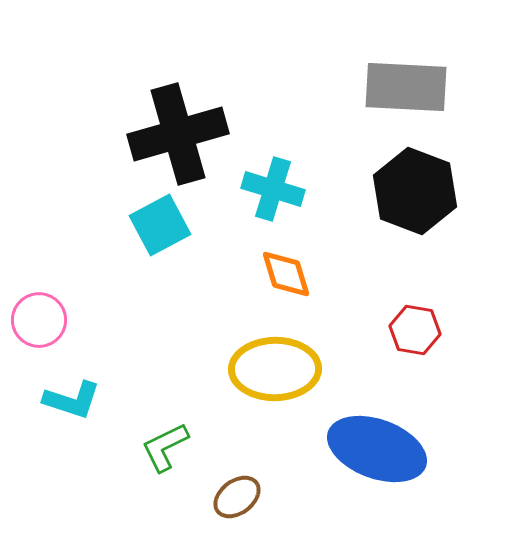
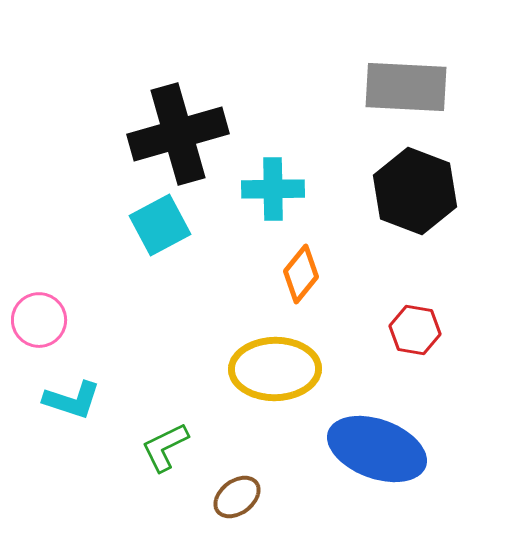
cyan cross: rotated 18 degrees counterclockwise
orange diamond: moved 15 px right; rotated 56 degrees clockwise
